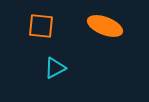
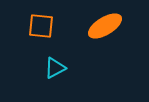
orange ellipse: rotated 52 degrees counterclockwise
